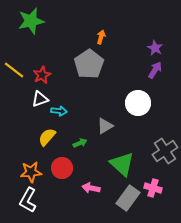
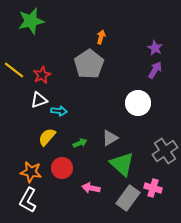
white triangle: moved 1 px left, 1 px down
gray triangle: moved 5 px right, 12 px down
orange star: rotated 15 degrees clockwise
